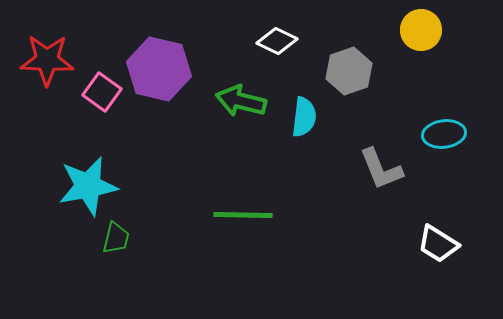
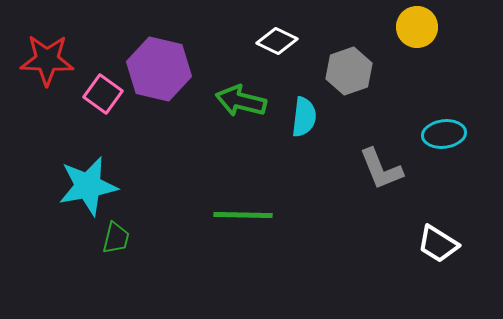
yellow circle: moved 4 px left, 3 px up
pink square: moved 1 px right, 2 px down
